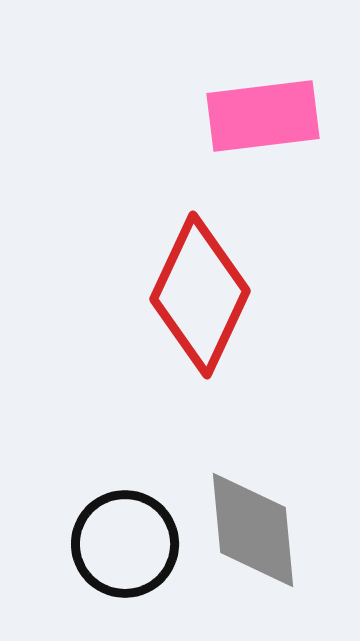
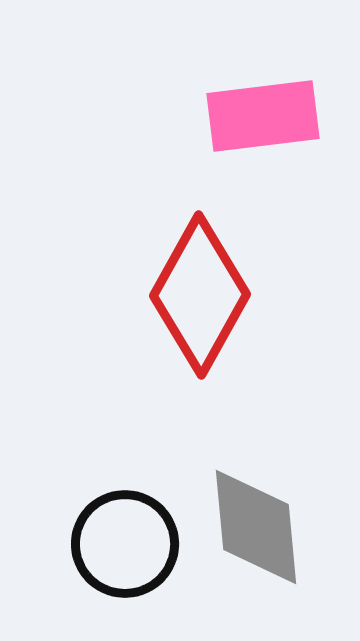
red diamond: rotated 4 degrees clockwise
gray diamond: moved 3 px right, 3 px up
